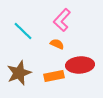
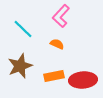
pink L-shape: moved 1 px left, 4 px up
cyan line: moved 2 px up
red ellipse: moved 3 px right, 15 px down
brown star: moved 1 px right, 7 px up
